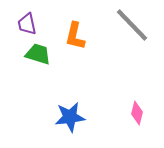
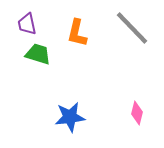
gray line: moved 3 px down
orange L-shape: moved 2 px right, 3 px up
